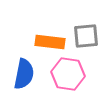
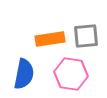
orange rectangle: moved 3 px up; rotated 16 degrees counterclockwise
pink hexagon: moved 3 px right
